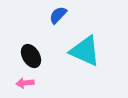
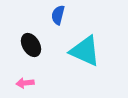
blue semicircle: rotated 30 degrees counterclockwise
black ellipse: moved 11 px up
